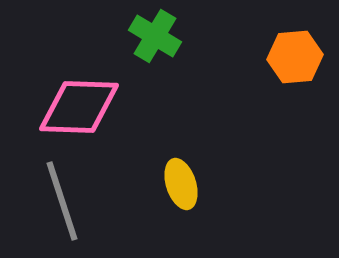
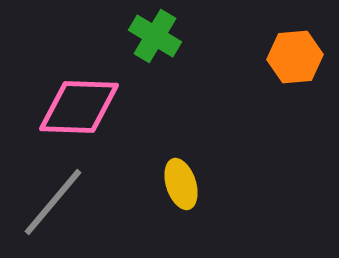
gray line: moved 9 px left, 1 px down; rotated 58 degrees clockwise
